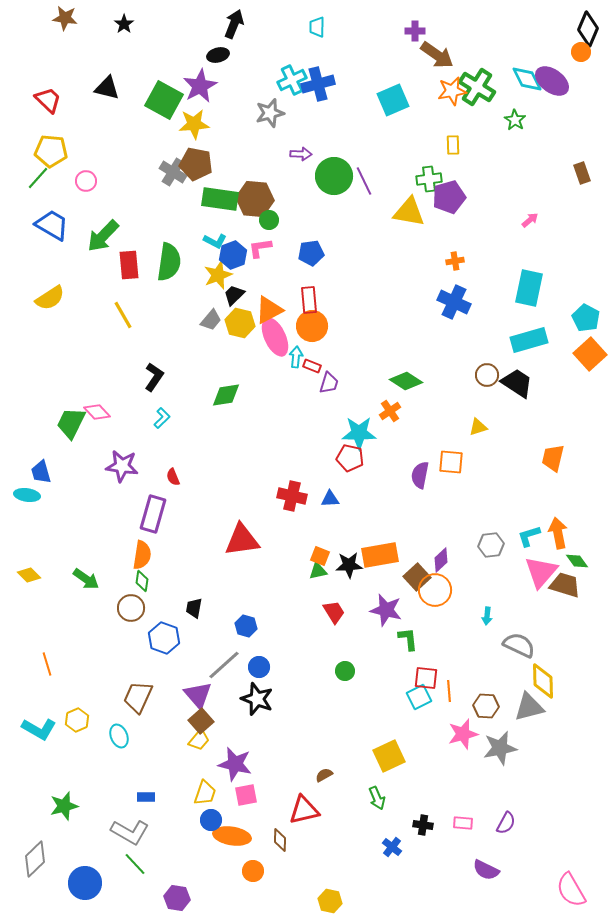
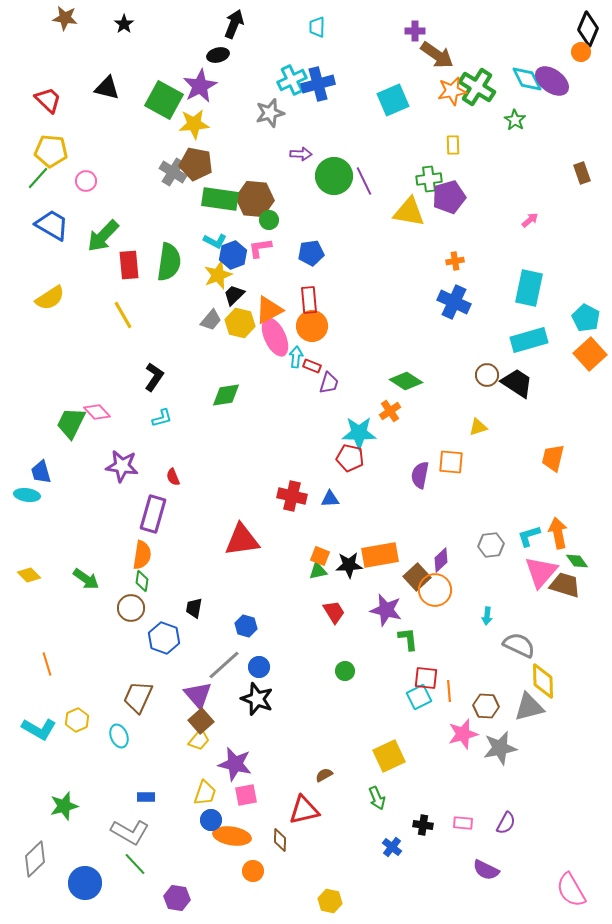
cyan L-shape at (162, 418): rotated 30 degrees clockwise
